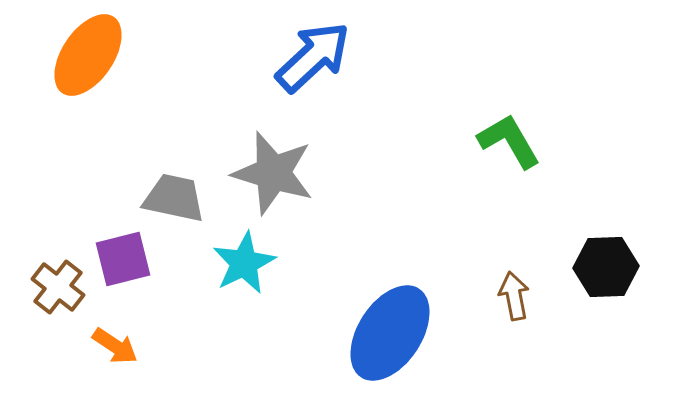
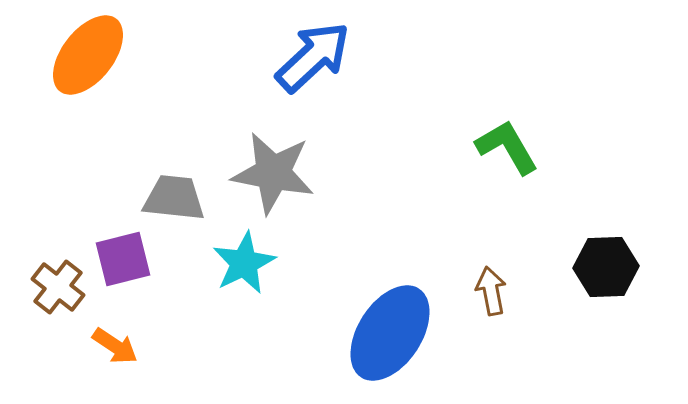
orange ellipse: rotated 4 degrees clockwise
green L-shape: moved 2 px left, 6 px down
gray star: rotated 6 degrees counterclockwise
gray trapezoid: rotated 6 degrees counterclockwise
brown arrow: moved 23 px left, 5 px up
